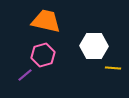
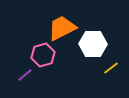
orange trapezoid: moved 16 px right, 7 px down; rotated 40 degrees counterclockwise
white hexagon: moved 1 px left, 2 px up
yellow line: moved 2 px left; rotated 42 degrees counterclockwise
